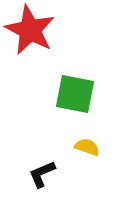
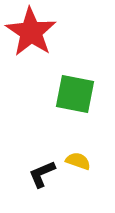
red star: moved 1 px right, 2 px down; rotated 6 degrees clockwise
yellow semicircle: moved 9 px left, 14 px down
